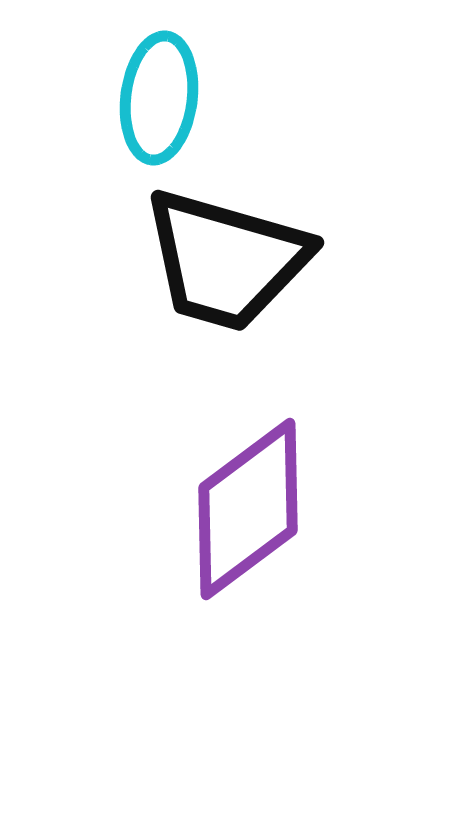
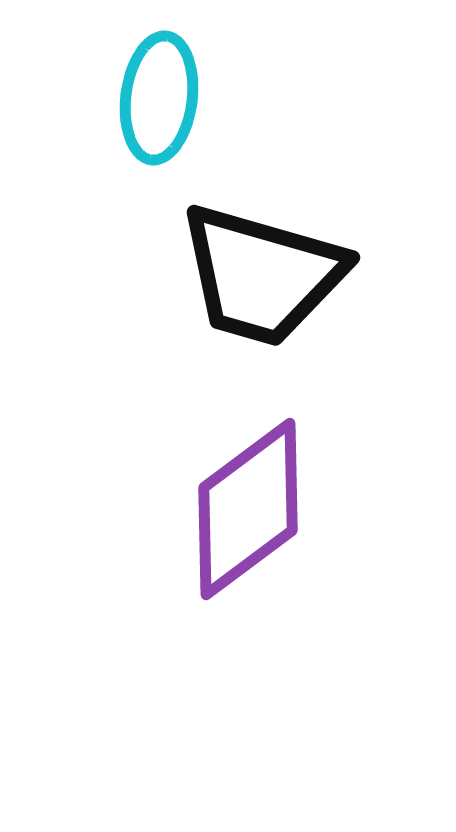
black trapezoid: moved 36 px right, 15 px down
